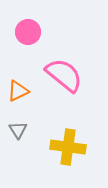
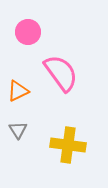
pink semicircle: moved 3 px left, 2 px up; rotated 15 degrees clockwise
yellow cross: moved 2 px up
